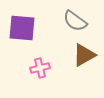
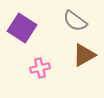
purple square: rotated 28 degrees clockwise
